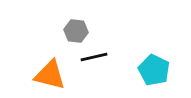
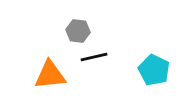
gray hexagon: moved 2 px right
orange triangle: rotated 20 degrees counterclockwise
